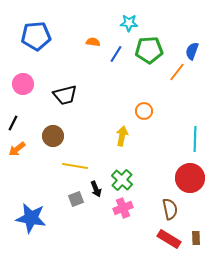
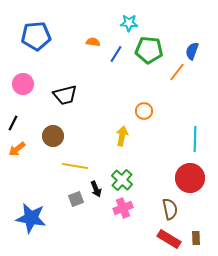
green pentagon: rotated 8 degrees clockwise
